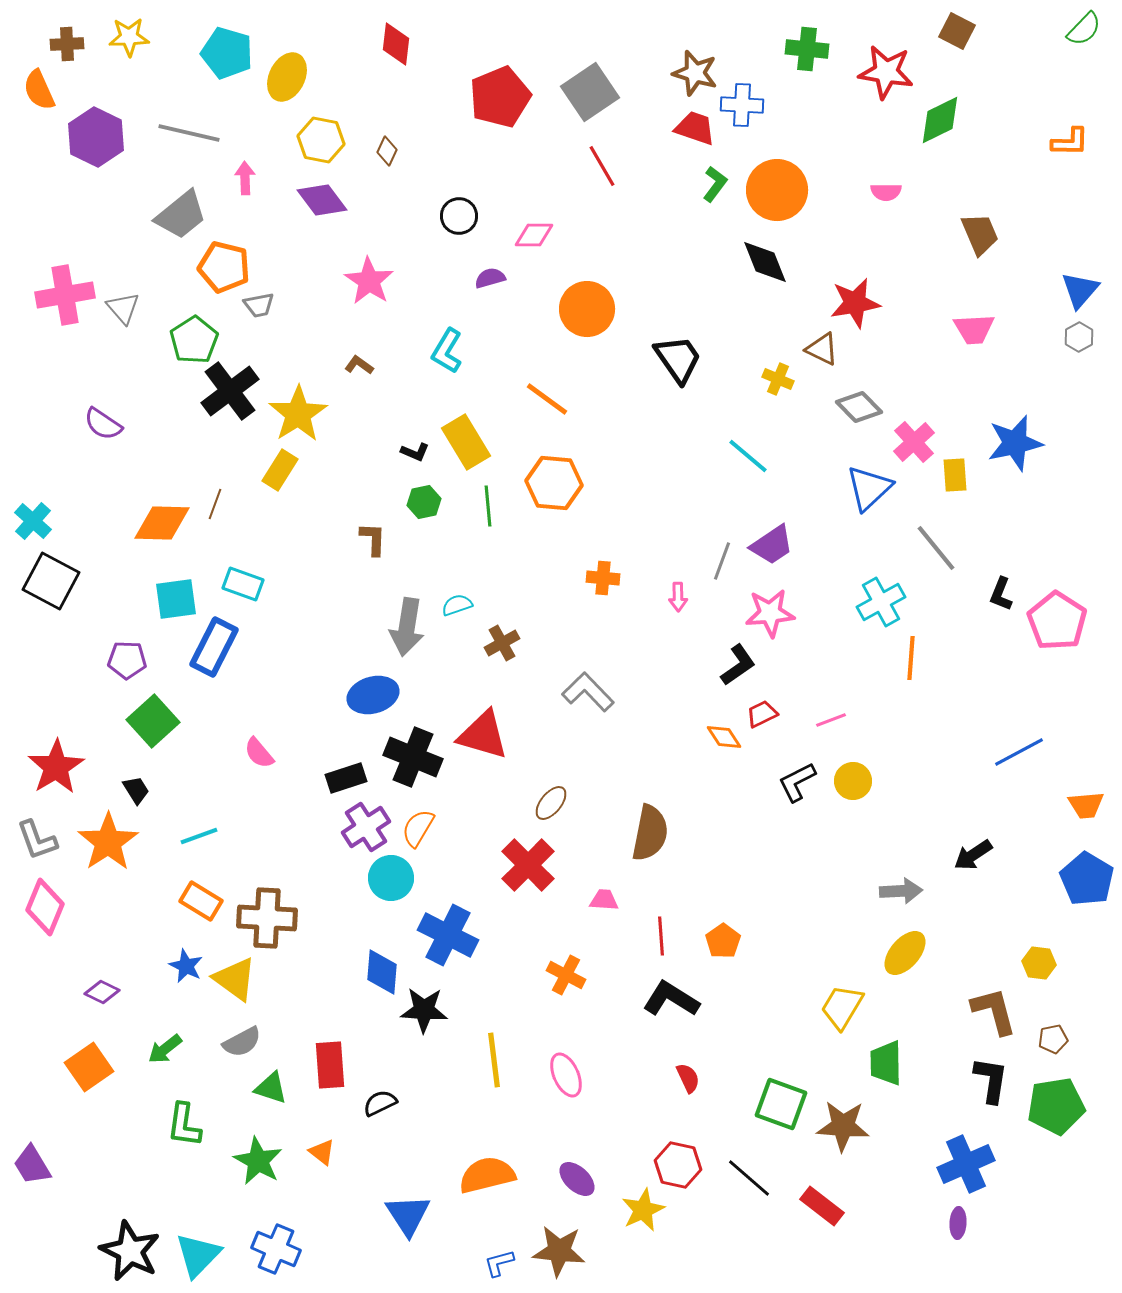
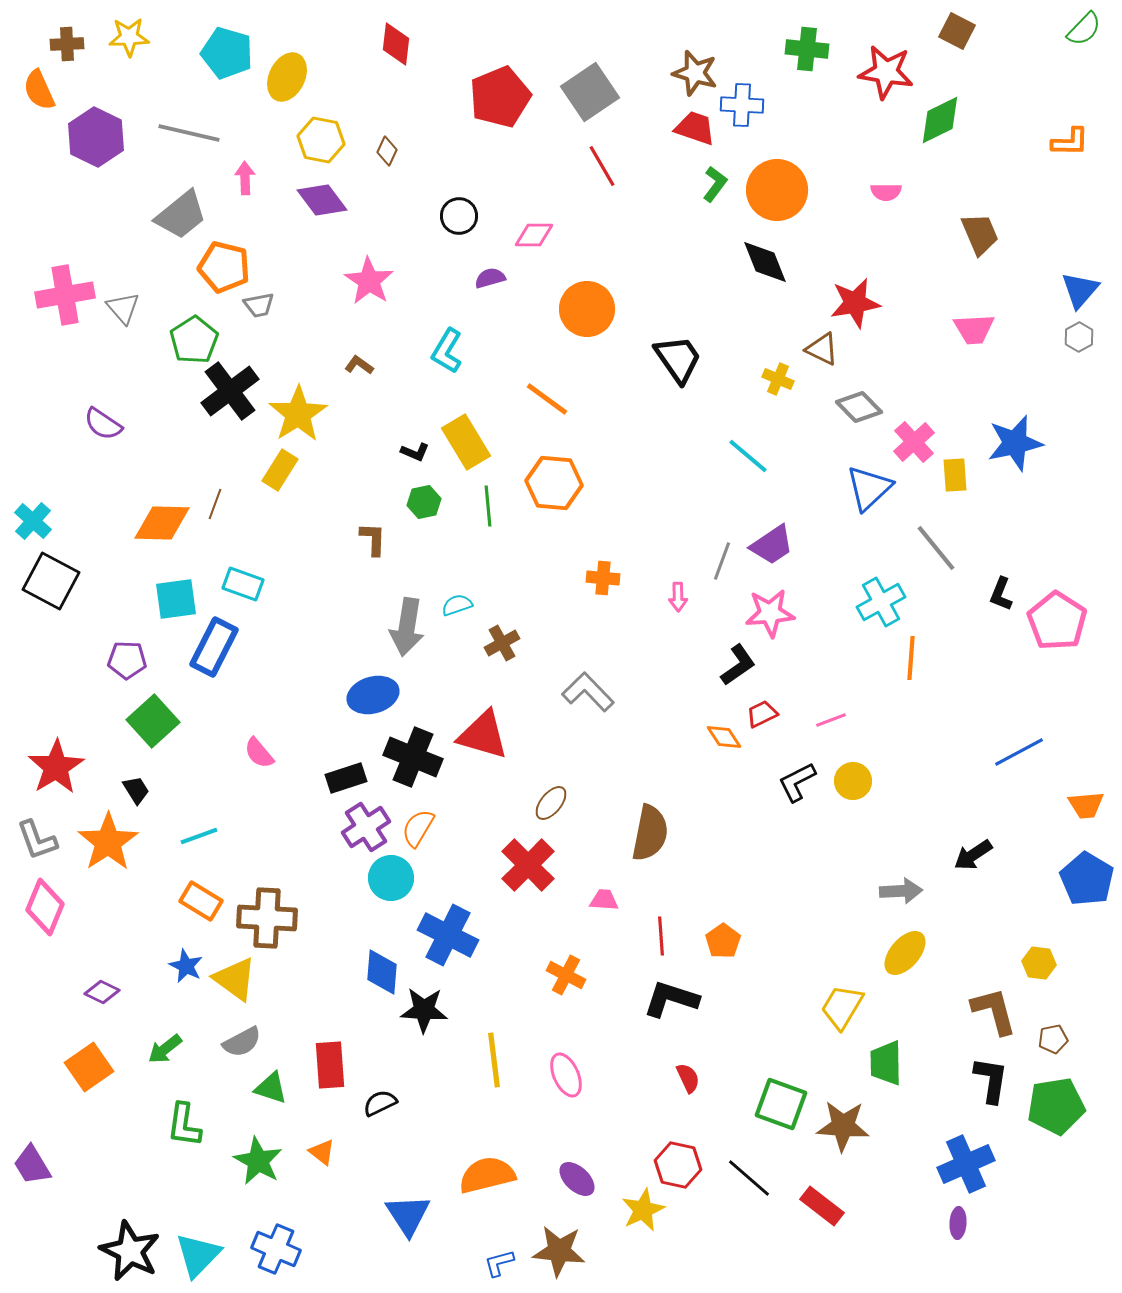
black L-shape at (671, 999): rotated 14 degrees counterclockwise
